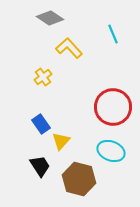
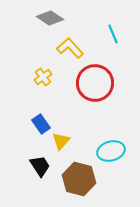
yellow L-shape: moved 1 px right
red circle: moved 18 px left, 24 px up
cyan ellipse: rotated 36 degrees counterclockwise
